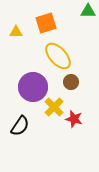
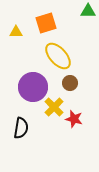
brown circle: moved 1 px left, 1 px down
black semicircle: moved 1 px right, 2 px down; rotated 25 degrees counterclockwise
